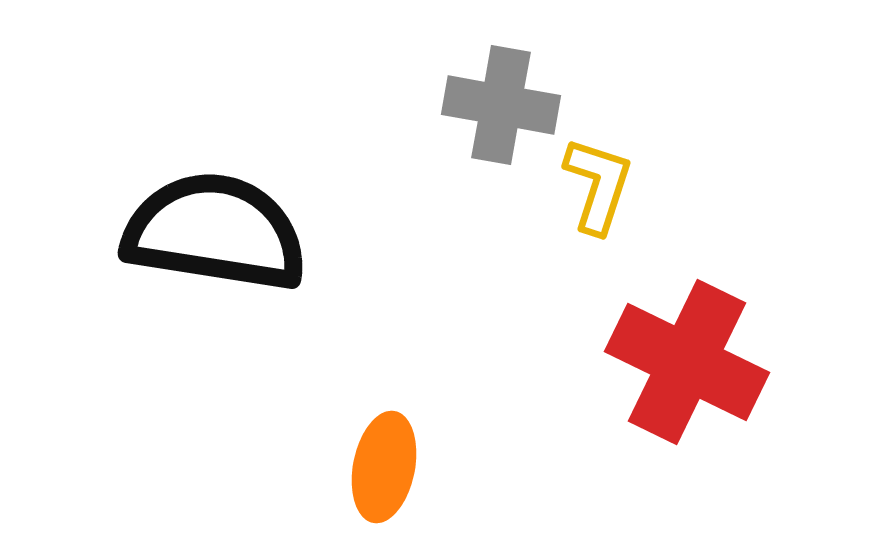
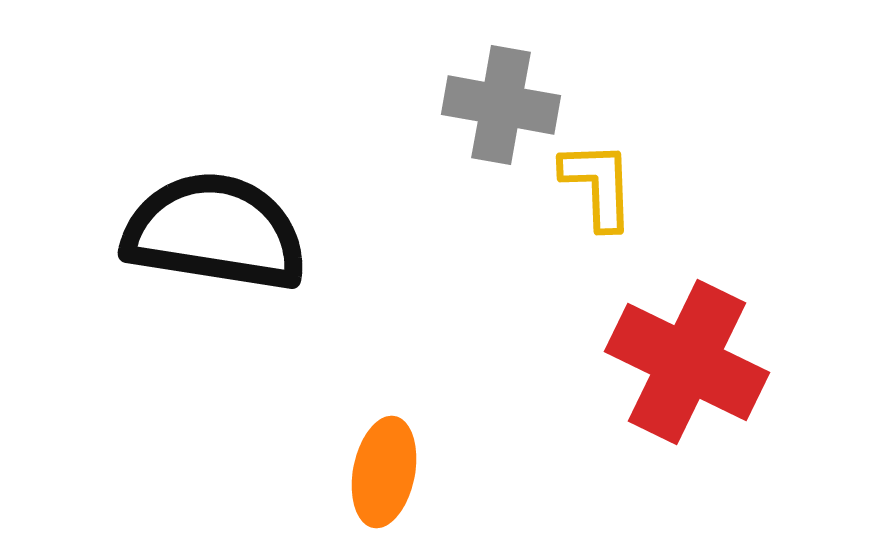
yellow L-shape: rotated 20 degrees counterclockwise
orange ellipse: moved 5 px down
